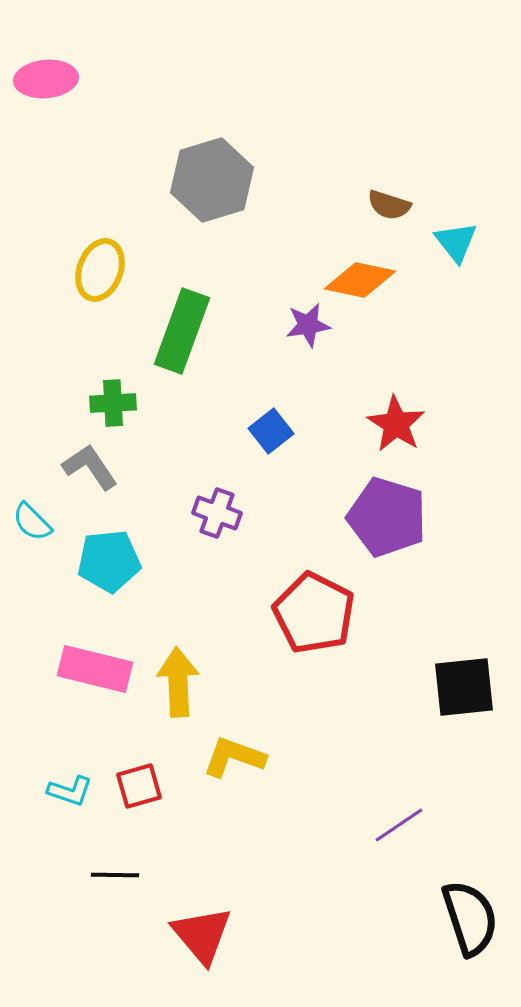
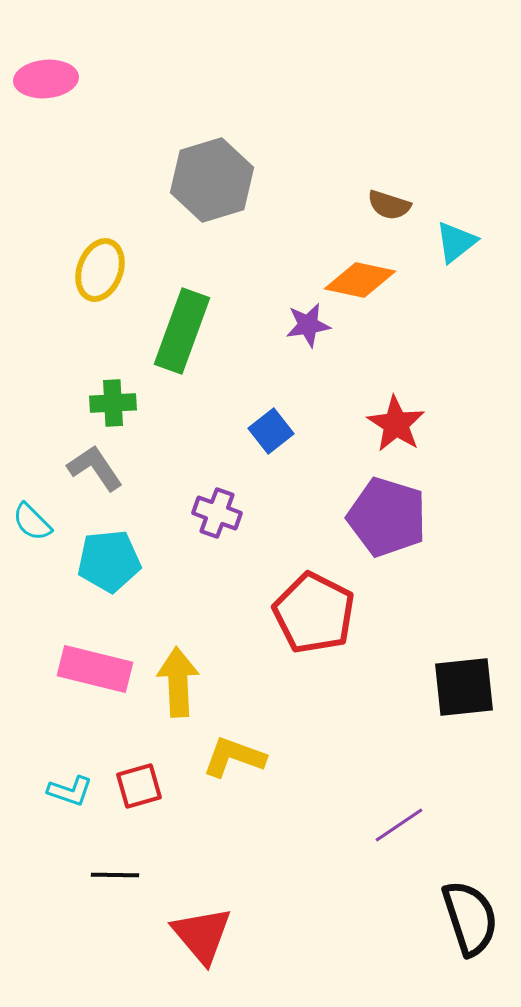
cyan triangle: rotated 30 degrees clockwise
gray L-shape: moved 5 px right, 1 px down
